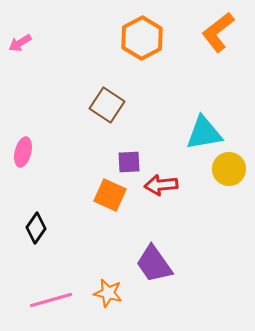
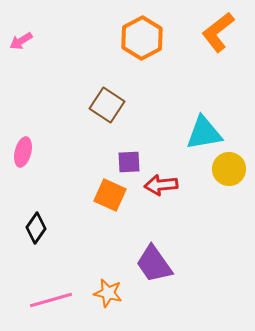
pink arrow: moved 1 px right, 2 px up
